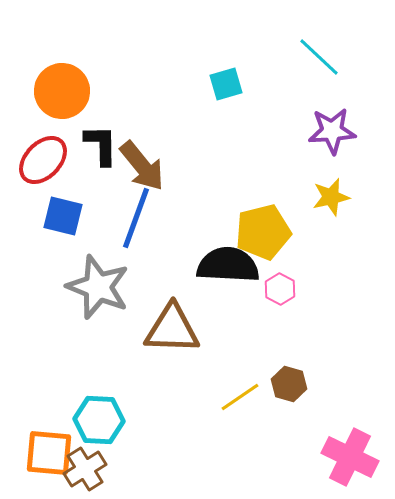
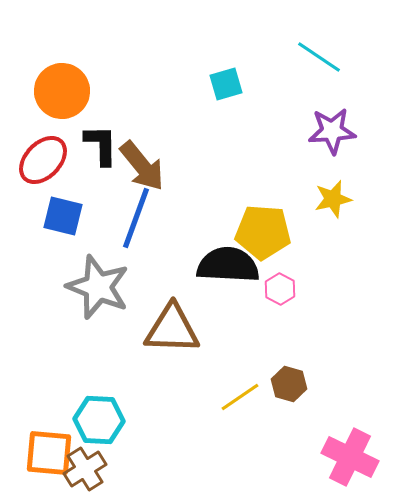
cyan line: rotated 9 degrees counterclockwise
yellow star: moved 2 px right, 2 px down
yellow pentagon: rotated 18 degrees clockwise
